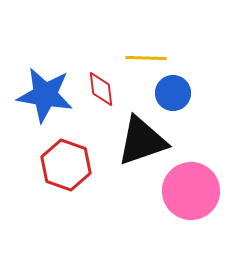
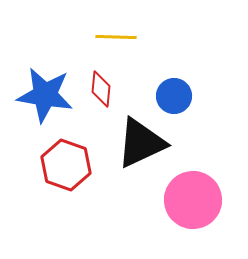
yellow line: moved 30 px left, 21 px up
red diamond: rotated 12 degrees clockwise
blue circle: moved 1 px right, 3 px down
black triangle: moved 1 px left, 2 px down; rotated 6 degrees counterclockwise
pink circle: moved 2 px right, 9 px down
